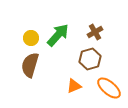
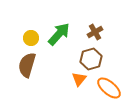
green arrow: moved 1 px right, 1 px up
brown hexagon: moved 1 px right
brown semicircle: moved 3 px left
orange triangle: moved 5 px right, 7 px up; rotated 28 degrees counterclockwise
